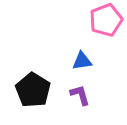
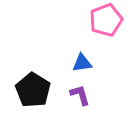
blue triangle: moved 2 px down
